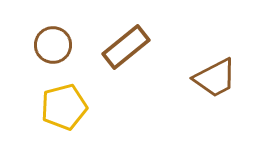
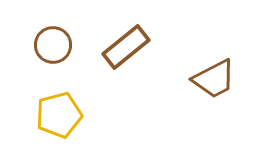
brown trapezoid: moved 1 px left, 1 px down
yellow pentagon: moved 5 px left, 8 px down
